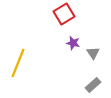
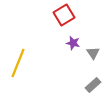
red square: moved 1 px down
